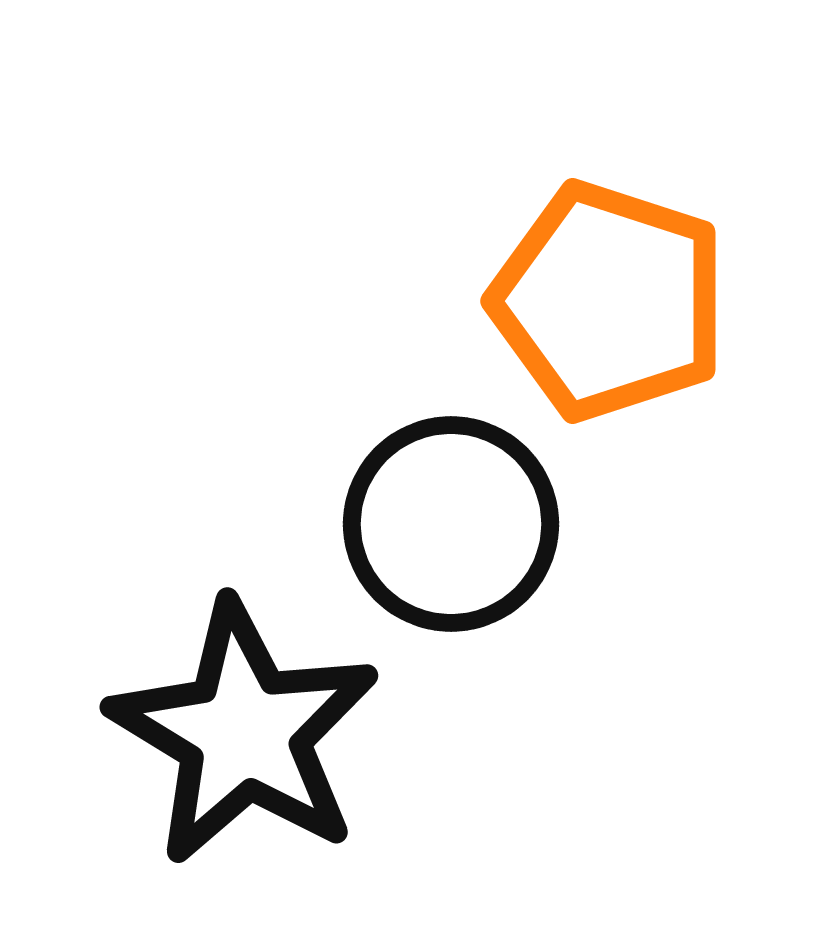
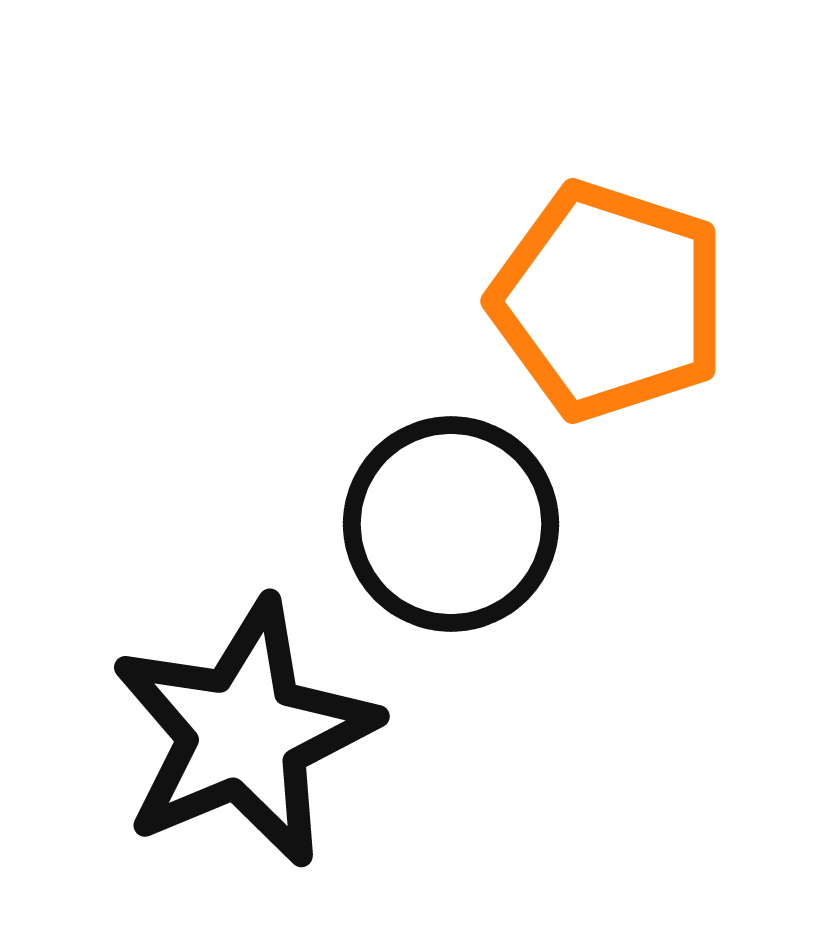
black star: rotated 18 degrees clockwise
